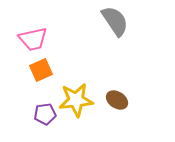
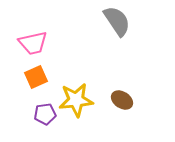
gray semicircle: moved 2 px right
pink trapezoid: moved 4 px down
orange square: moved 5 px left, 7 px down
brown ellipse: moved 5 px right
